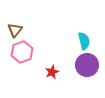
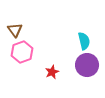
brown triangle: rotated 14 degrees counterclockwise
